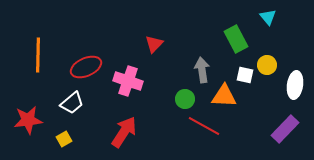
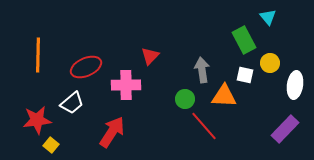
green rectangle: moved 8 px right, 1 px down
red triangle: moved 4 px left, 12 px down
yellow circle: moved 3 px right, 2 px up
pink cross: moved 2 px left, 4 px down; rotated 20 degrees counterclockwise
red star: moved 9 px right
red line: rotated 20 degrees clockwise
red arrow: moved 12 px left
yellow square: moved 13 px left, 6 px down; rotated 21 degrees counterclockwise
